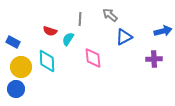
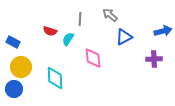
cyan diamond: moved 8 px right, 17 px down
blue circle: moved 2 px left
